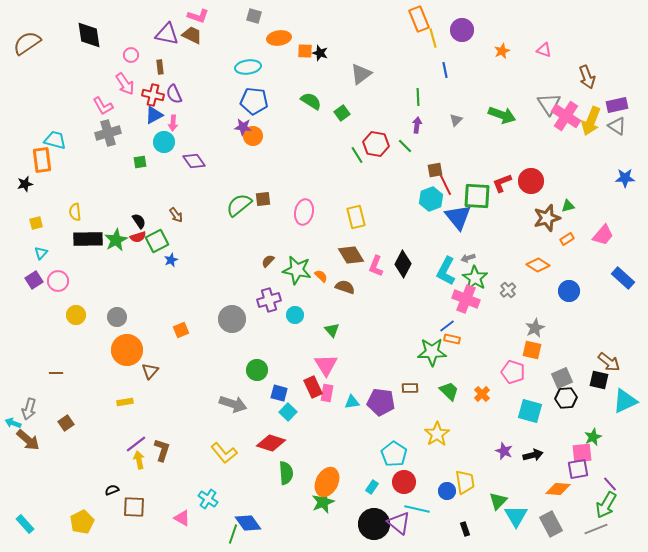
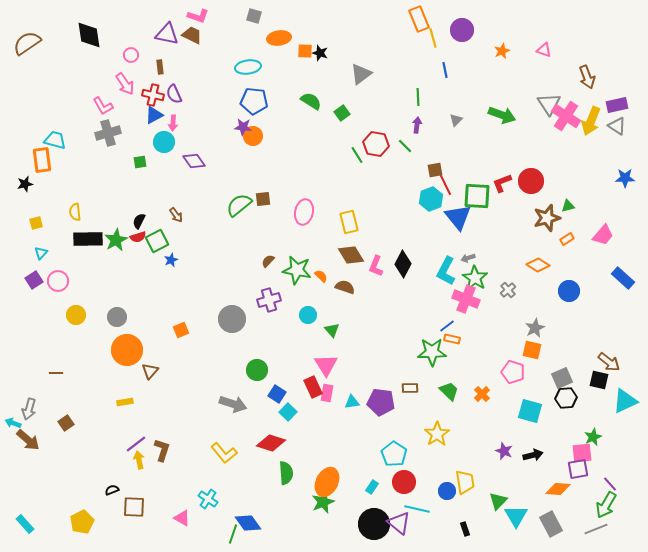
yellow rectangle at (356, 217): moved 7 px left, 5 px down
black semicircle at (139, 221): rotated 119 degrees counterclockwise
cyan circle at (295, 315): moved 13 px right
blue square at (279, 393): moved 2 px left, 1 px down; rotated 18 degrees clockwise
